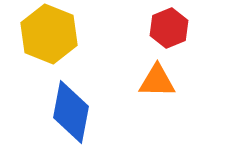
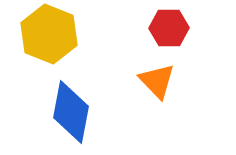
red hexagon: rotated 21 degrees clockwise
orange triangle: rotated 45 degrees clockwise
